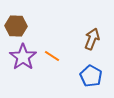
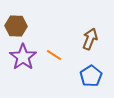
brown arrow: moved 2 px left
orange line: moved 2 px right, 1 px up
blue pentagon: rotated 10 degrees clockwise
